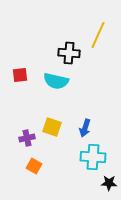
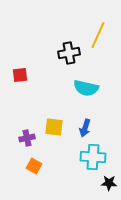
black cross: rotated 15 degrees counterclockwise
cyan semicircle: moved 30 px right, 7 px down
yellow square: moved 2 px right; rotated 12 degrees counterclockwise
